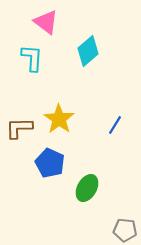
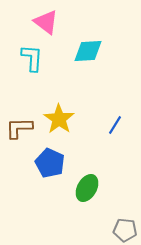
cyan diamond: rotated 36 degrees clockwise
